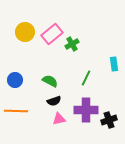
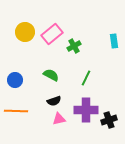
green cross: moved 2 px right, 2 px down
cyan rectangle: moved 23 px up
green semicircle: moved 1 px right, 6 px up
